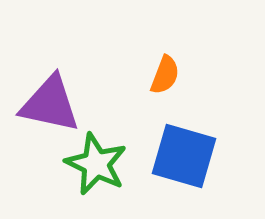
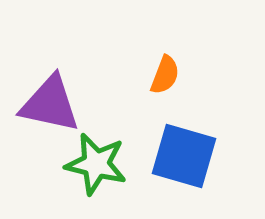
green star: rotated 12 degrees counterclockwise
